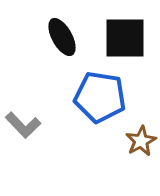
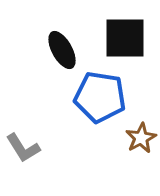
black ellipse: moved 13 px down
gray L-shape: moved 23 px down; rotated 12 degrees clockwise
brown star: moved 3 px up
